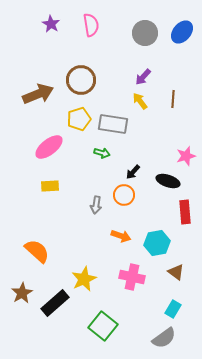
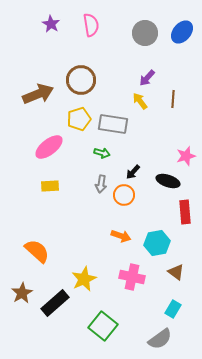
purple arrow: moved 4 px right, 1 px down
gray arrow: moved 5 px right, 21 px up
gray semicircle: moved 4 px left, 1 px down
